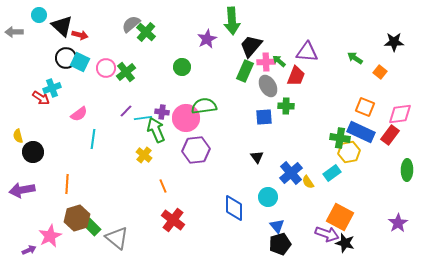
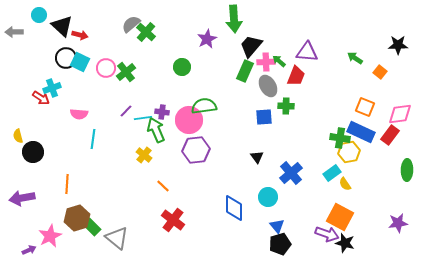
green arrow at (232, 21): moved 2 px right, 2 px up
black star at (394, 42): moved 4 px right, 3 px down
pink semicircle at (79, 114): rotated 42 degrees clockwise
pink circle at (186, 118): moved 3 px right, 2 px down
yellow semicircle at (308, 182): moved 37 px right, 2 px down
orange line at (163, 186): rotated 24 degrees counterclockwise
purple arrow at (22, 190): moved 8 px down
purple star at (398, 223): rotated 24 degrees clockwise
